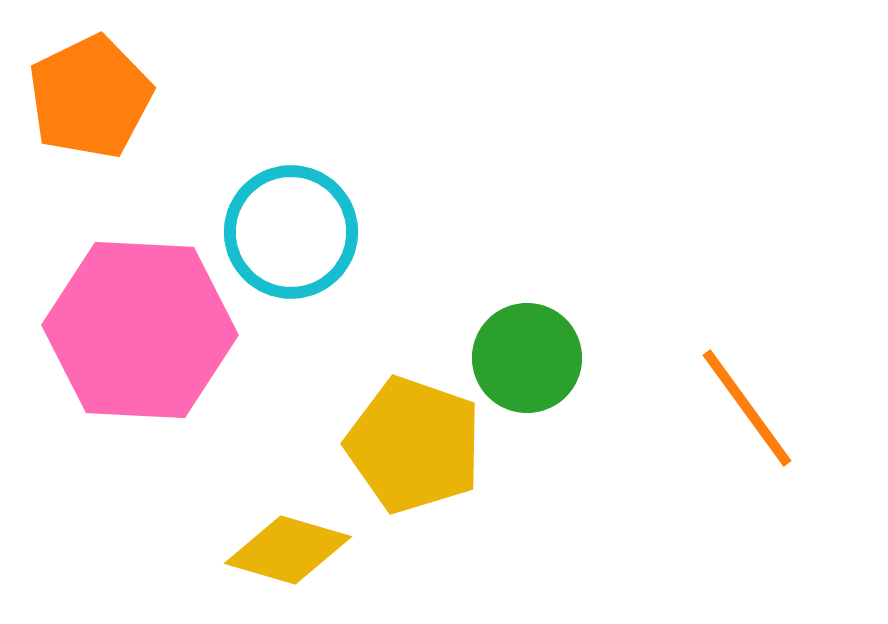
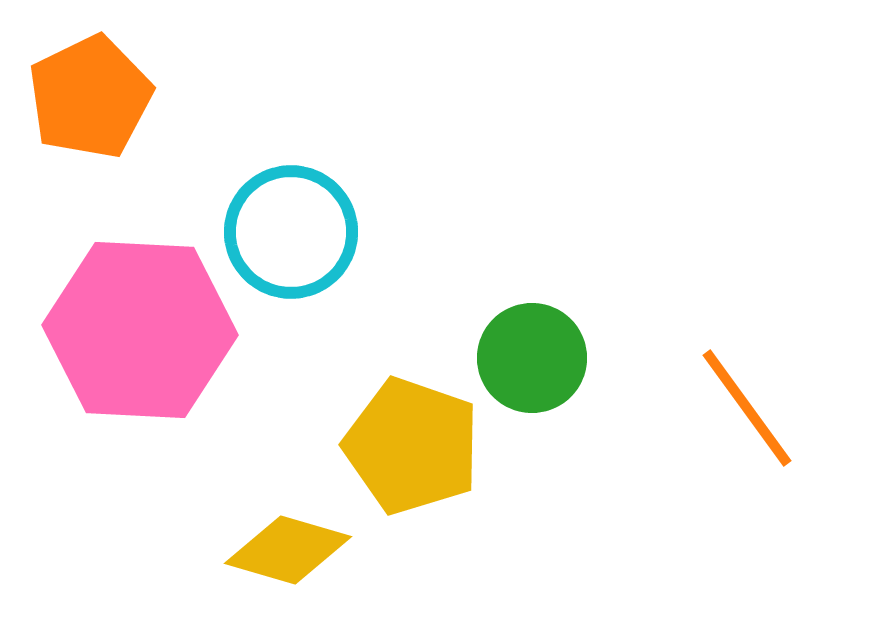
green circle: moved 5 px right
yellow pentagon: moved 2 px left, 1 px down
